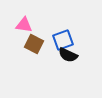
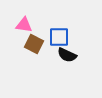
blue square: moved 4 px left, 3 px up; rotated 20 degrees clockwise
black semicircle: moved 1 px left
